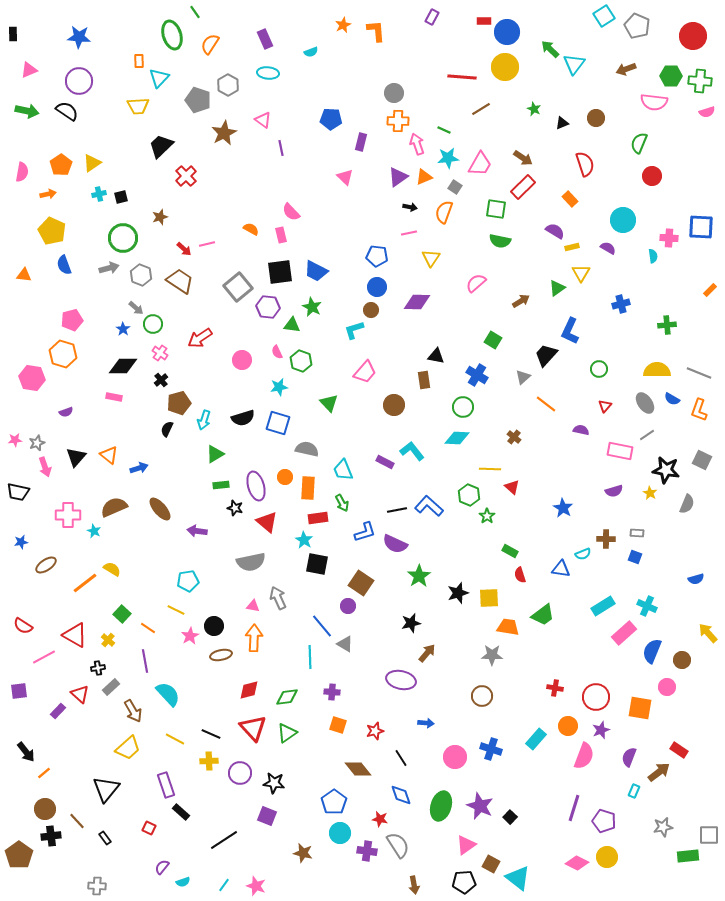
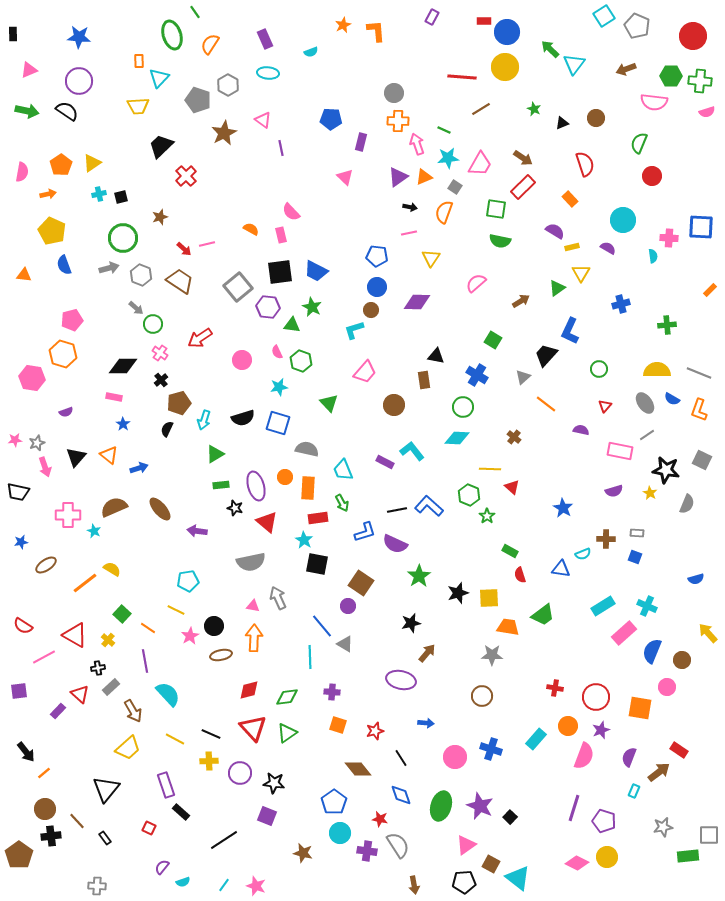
blue star at (123, 329): moved 95 px down
